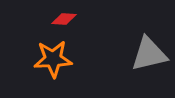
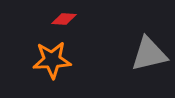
orange star: moved 1 px left, 1 px down
